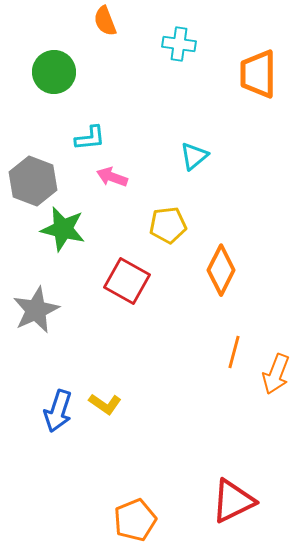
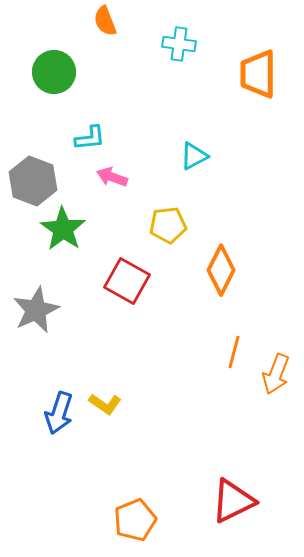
cyan triangle: rotated 12 degrees clockwise
green star: rotated 21 degrees clockwise
blue arrow: moved 1 px right, 2 px down
